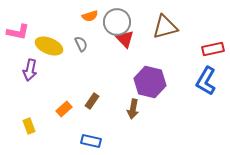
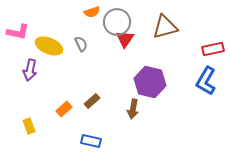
orange semicircle: moved 2 px right, 4 px up
red triangle: rotated 18 degrees clockwise
brown rectangle: rotated 14 degrees clockwise
